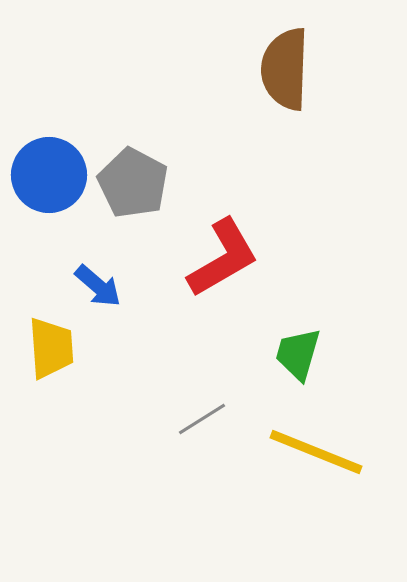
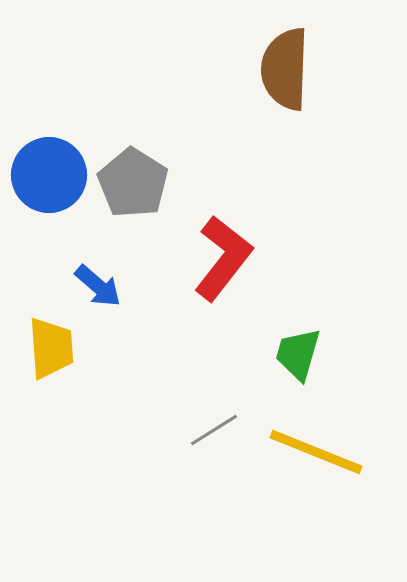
gray pentagon: rotated 4 degrees clockwise
red L-shape: rotated 22 degrees counterclockwise
gray line: moved 12 px right, 11 px down
